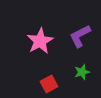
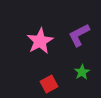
purple L-shape: moved 1 px left, 1 px up
green star: rotated 14 degrees counterclockwise
